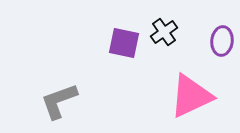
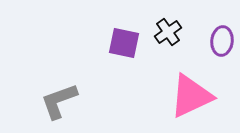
black cross: moved 4 px right
